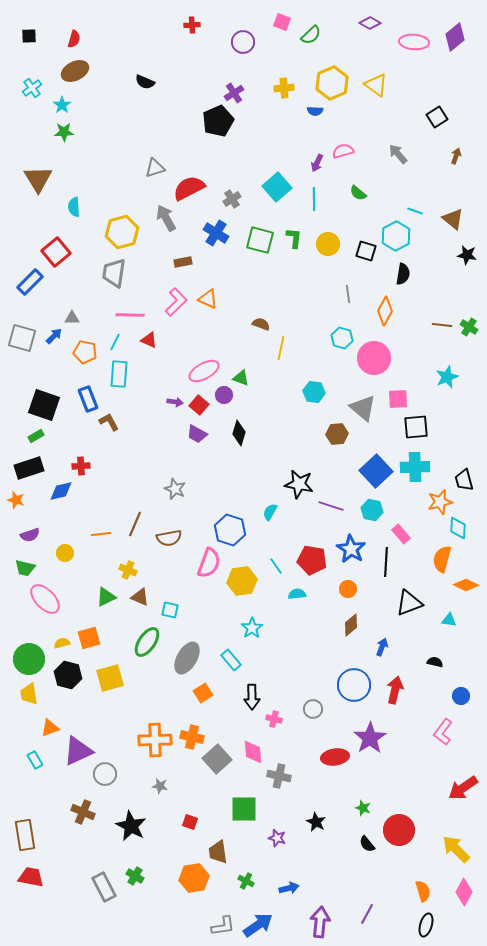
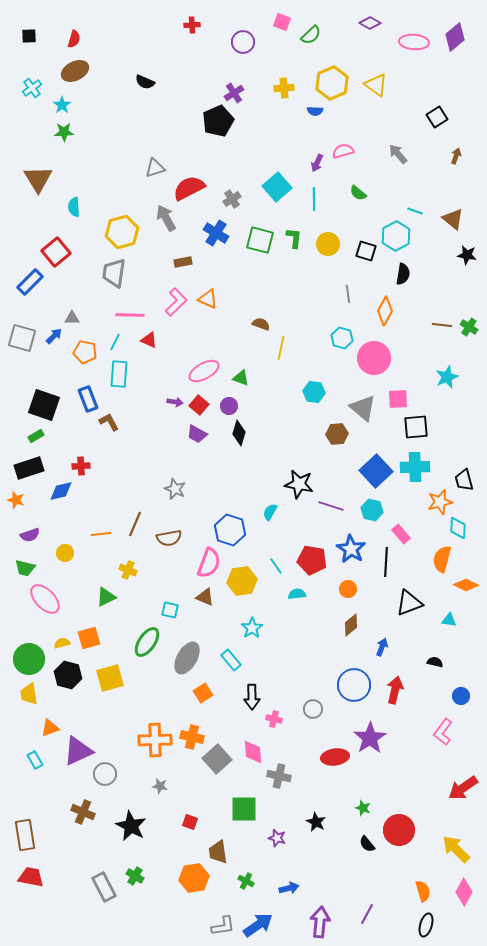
purple circle at (224, 395): moved 5 px right, 11 px down
brown triangle at (140, 597): moved 65 px right
